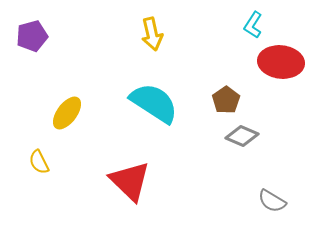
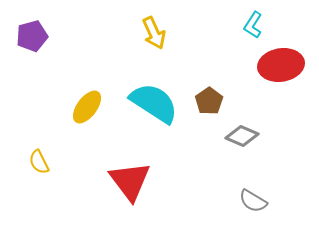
yellow arrow: moved 2 px right, 1 px up; rotated 12 degrees counterclockwise
red ellipse: moved 3 px down; rotated 15 degrees counterclockwise
brown pentagon: moved 17 px left, 1 px down
yellow ellipse: moved 20 px right, 6 px up
red triangle: rotated 9 degrees clockwise
gray semicircle: moved 19 px left
